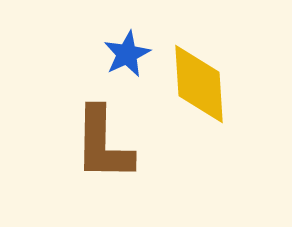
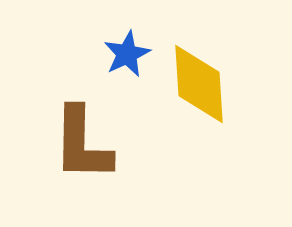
brown L-shape: moved 21 px left
